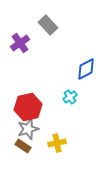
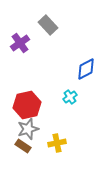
red hexagon: moved 1 px left, 2 px up
